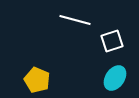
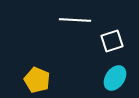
white line: rotated 12 degrees counterclockwise
